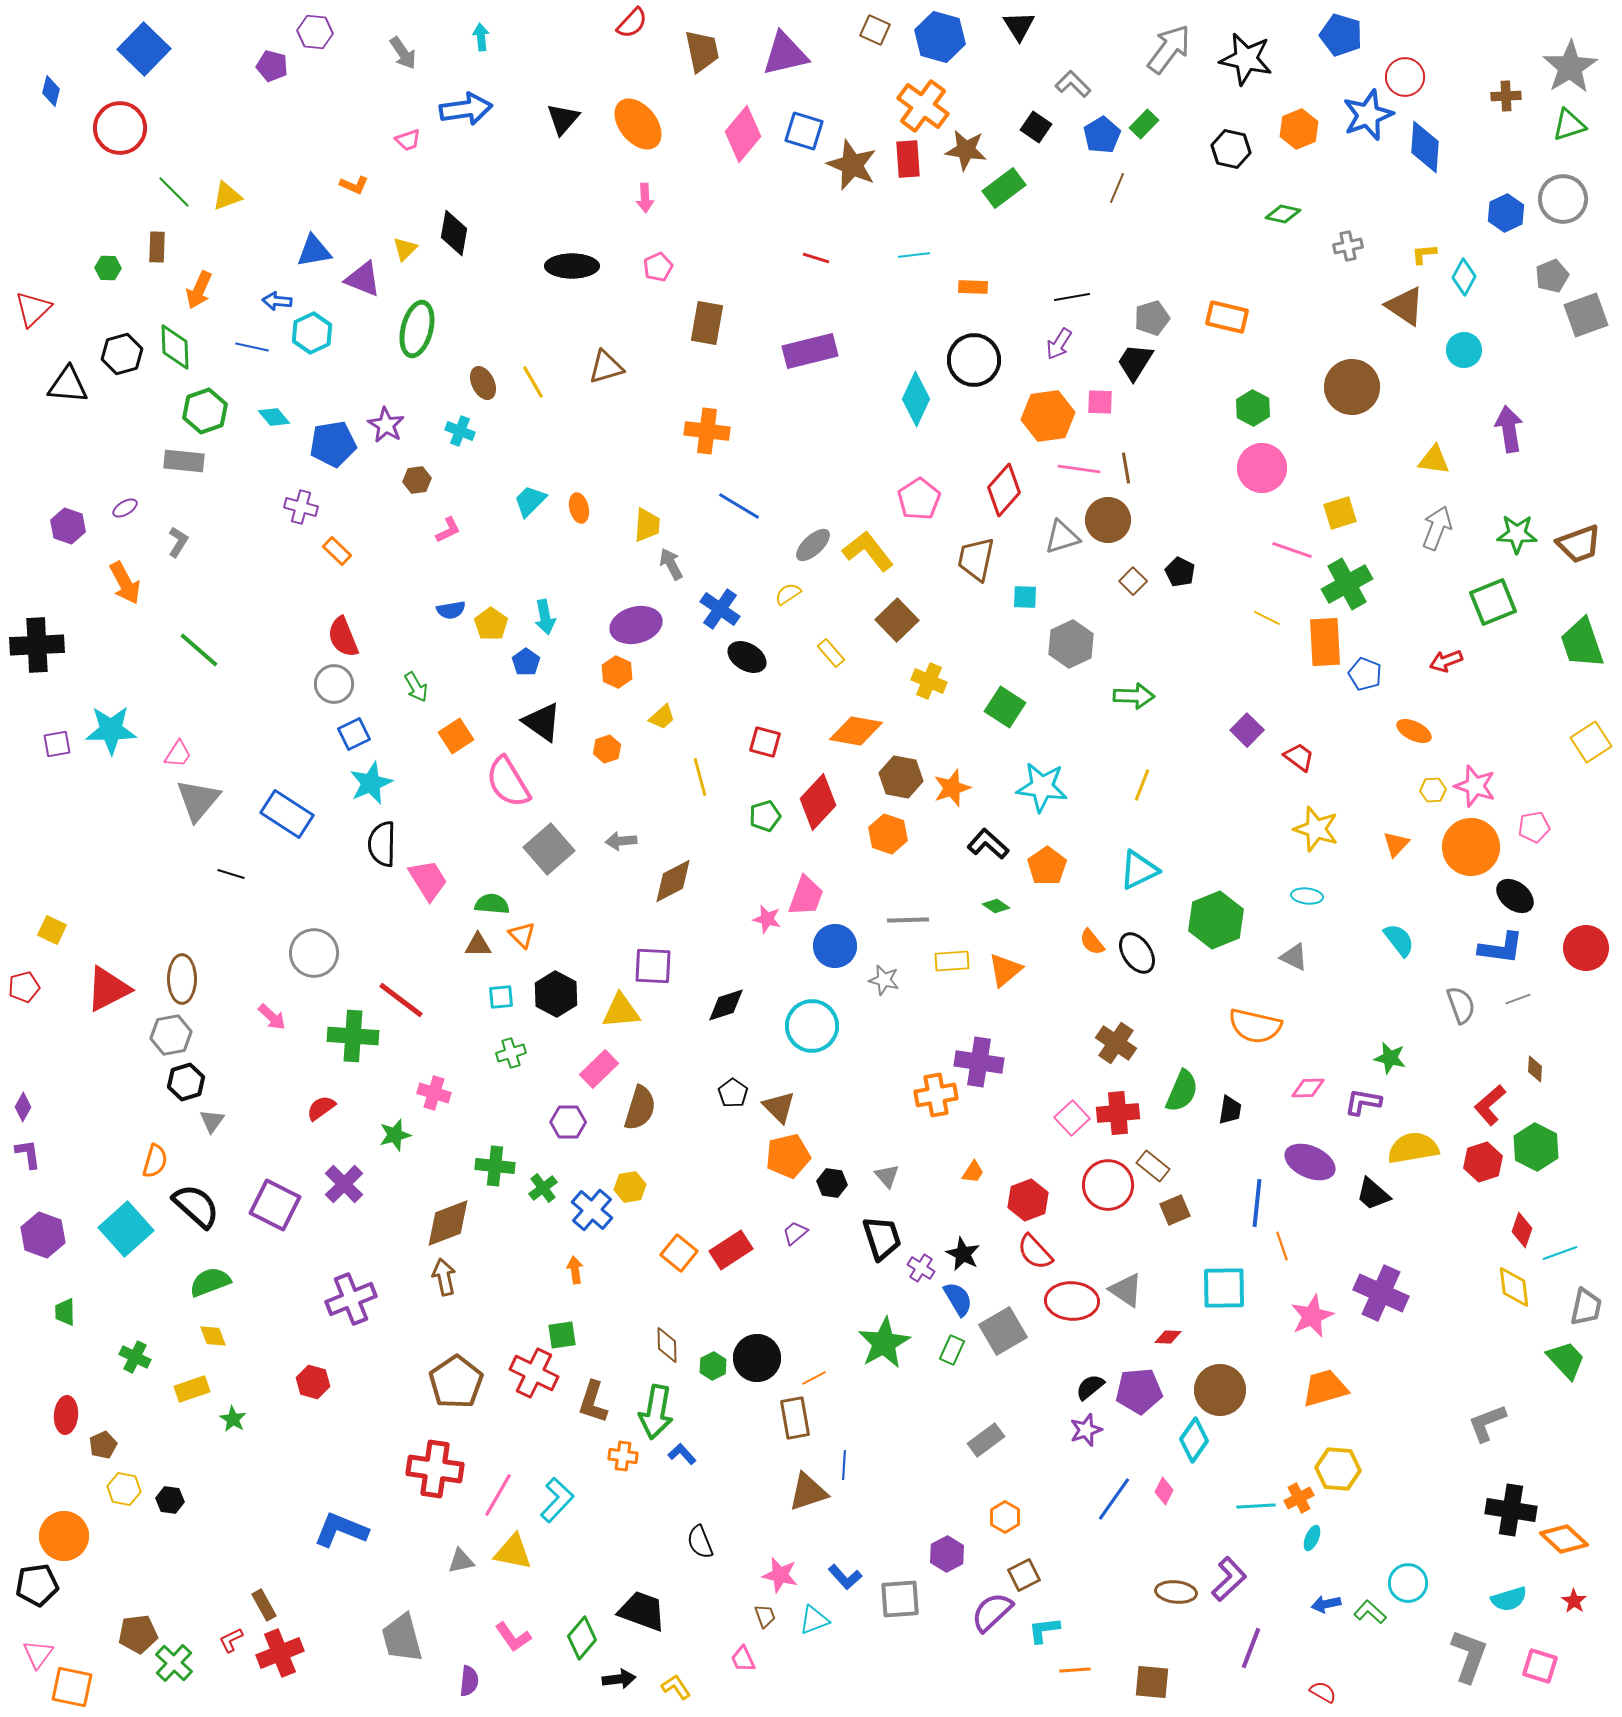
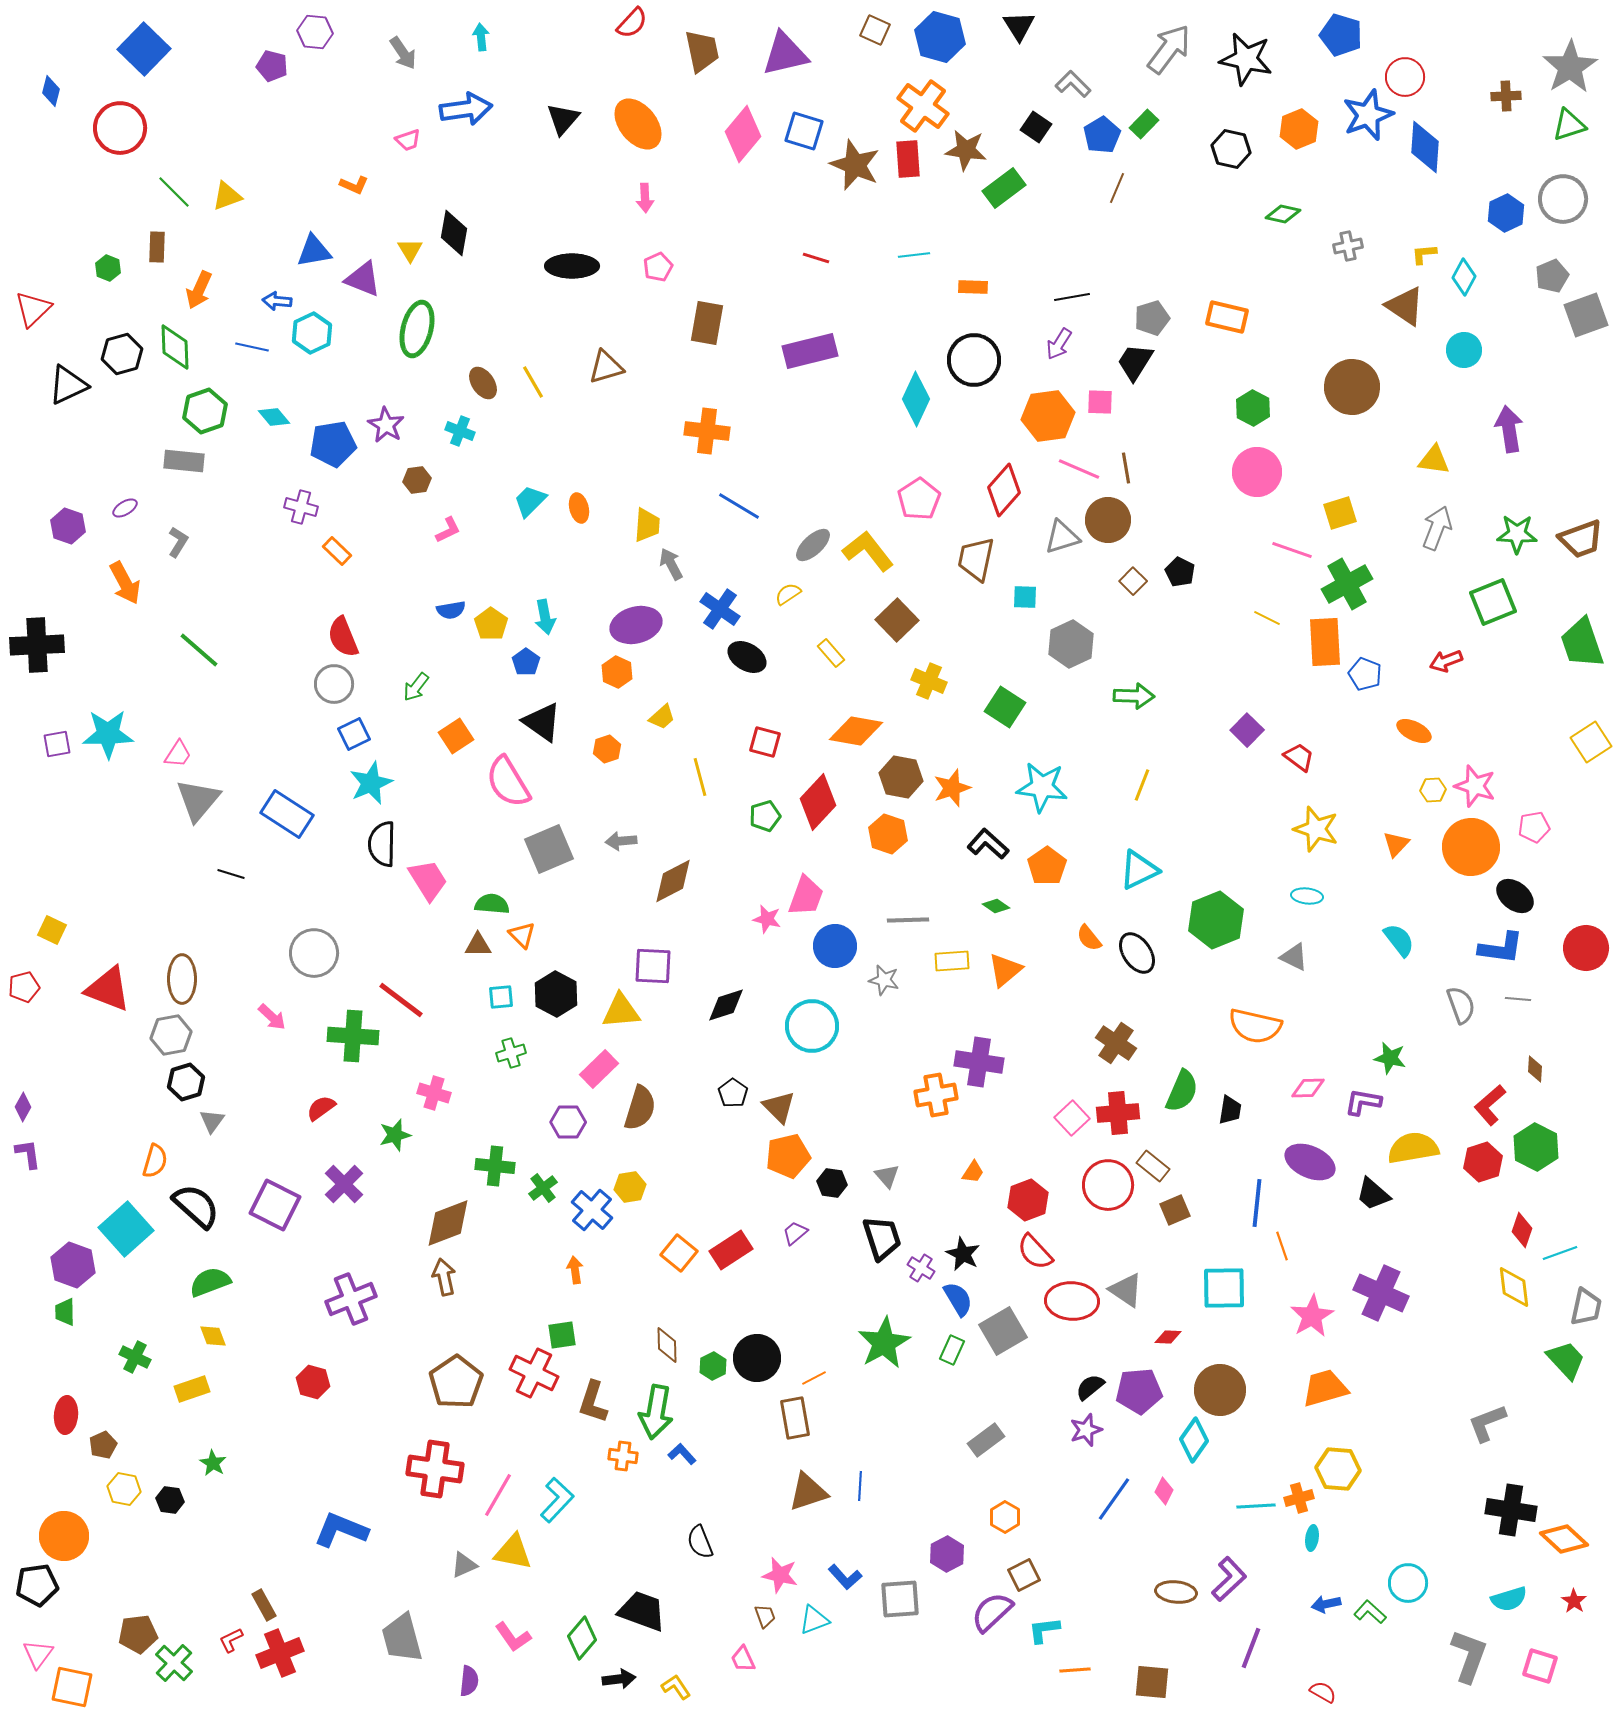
brown star at (852, 165): moved 3 px right
yellow triangle at (405, 249): moved 5 px right, 1 px down; rotated 16 degrees counterclockwise
green hexagon at (108, 268): rotated 20 degrees clockwise
brown ellipse at (483, 383): rotated 8 degrees counterclockwise
black triangle at (68, 385): rotated 30 degrees counterclockwise
pink circle at (1262, 468): moved 5 px left, 4 px down
pink line at (1079, 469): rotated 15 degrees clockwise
brown trapezoid at (1579, 544): moved 2 px right, 5 px up
green arrow at (416, 687): rotated 68 degrees clockwise
cyan star at (111, 730): moved 3 px left, 4 px down
gray square at (549, 849): rotated 18 degrees clockwise
orange semicircle at (1092, 942): moved 3 px left, 4 px up
red triangle at (108, 989): rotated 48 degrees clockwise
gray line at (1518, 999): rotated 25 degrees clockwise
purple hexagon at (43, 1235): moved 30 px right, 30 px down
pink star at (1312, 1316): rotated 6 degrees counterclockwise
green star at (233, 1419): moved 20 px left, 44 px down
blue line at (844, 1465): moved 16 px right, 21 px down
orange cross at (1299, 1498): rotated 12 degrees clockwise
cyan ellipse at (1312, 1538): rotated 15 degrees counterclockwise
gray triangle at (461, 1561): moved 3 px right, 4 px down; rotated 12 degrees counterclockwise
